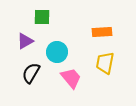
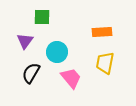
purple triangle: rotated 24 degrees counterclockwise
